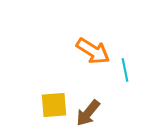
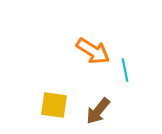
yellow square: rotated 12 degrees clockwise
brown arrow: moved 10 px right, 2 px up
